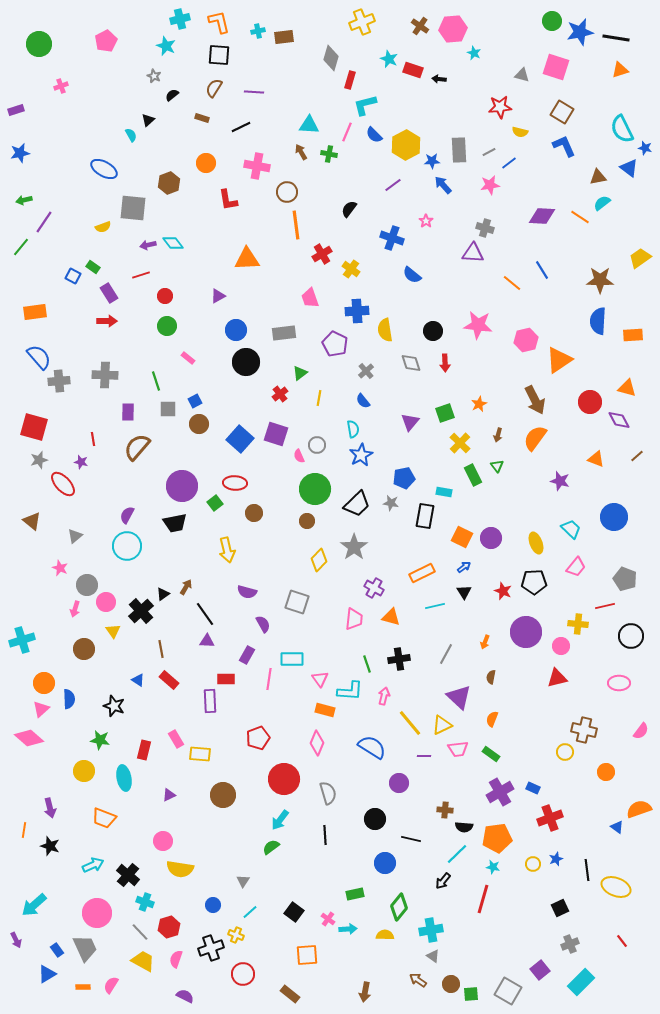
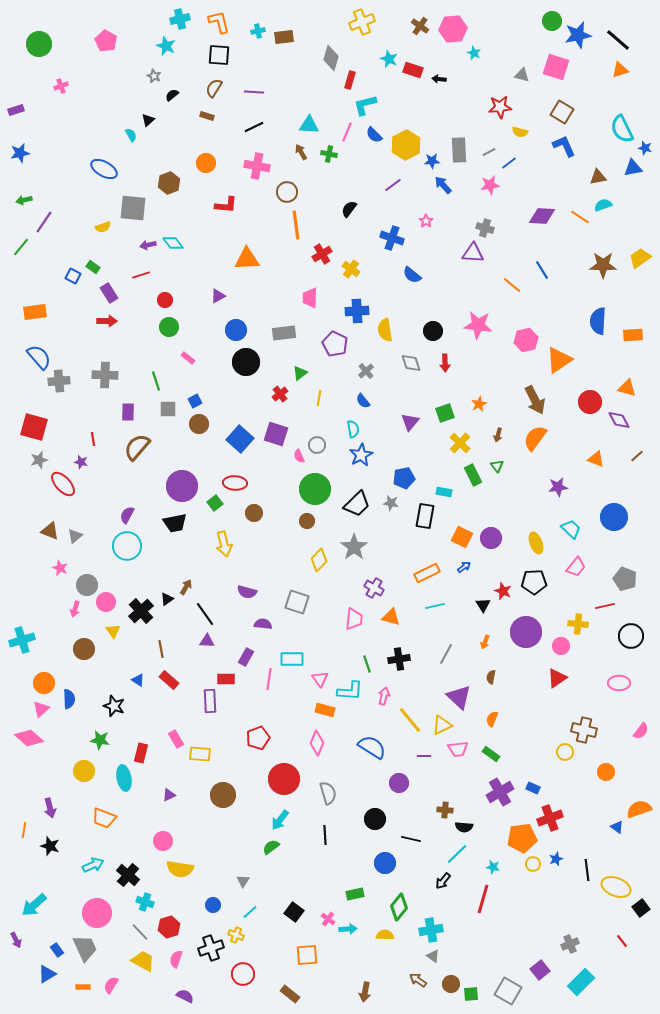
blue star at (580, 32): moved 2 px left, 3 px down
black line at (616, 38): moved 2 px right, 2 px down; rotated 32 degrees clockwise
pink pentagon at (106, 41): rotated 15 degrees counterclockwise
brown rectangle at (202, 118): moved 5 px right, 2 px up
black line at (241, 127): moved 13 px right
blue triangle at (629, 168): moved 4 px right; rotated 48 degrees counterclockwise
red L-shape at (228, 200): moved 2 px left, 5 px down; rotated 75 degrees counterclockwise
cyan semicircle at (602, 203): moved 1 px right, 2 px down; rotated 18 degrees clockwise
brown star at (600, 280): moved 3 px right, 15 px up
orange line at (512, 283): moved 2 px down
red circle at (165, 296): moved 4 px down
pink trapezoid at (310, 298): rotated 20 degrees clockwise
green circle at (167, 326): moved 2 px right, 1 px down
purple star at (560, 481): moved 2 px left, 6 px down; rotated 24 degrees counterclockwise
brown triangle at (32, 521): moved 18 px right, 10 px down; rotated 18 degrees counterclockwise
yellow arrow at (227, 550): moved 3 px left, 6 px up
orange rectangle at (422, 573): moved 5 px right
black triangle at (464, 592): moved 19 px right, 13 px down
black triangle at (163, 594): moved 4 px right, 5 px down
purple semicircle at (263, 624): rotated 54 degrees counterclockwise
purple rectangle at (247, 655): moved 1 px left, 2 px down
red triangle at (557, 678): rotated 20 degrees counterclockwise
yellow line at (410, 723): moved 3 px up
red rectangle at (144, 750): moved 3 px left, 3 px down
orange pentagon at (497, 838): moved 25 px right
black square at (560, 908): moved 81 px right; rotated 12 degrees counterclockwise
